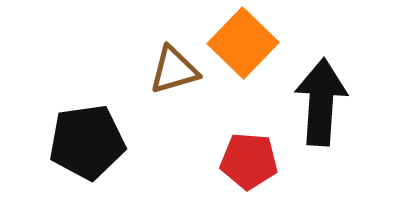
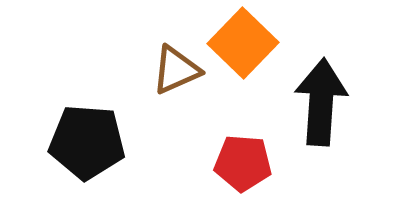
brown triangle: moved 2 px right; rotated 8 degrees counterclockwise
black pentagon: rotated 12 degrees clockwise
red pentagon: moved 6 px left, 2 px down
